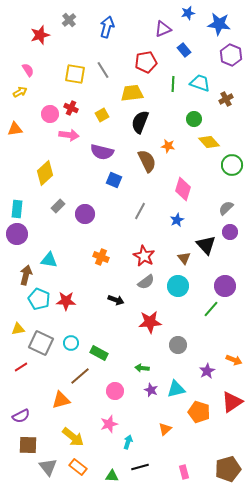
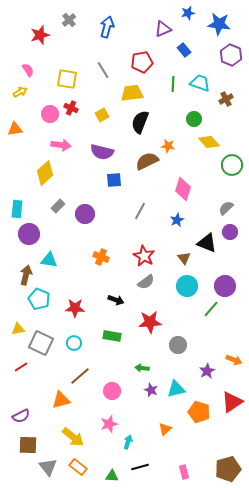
red pentagon at (146, 62): moved 4 px left
yellow square at (75, 74): moved 8 px left, 5 px down
pink arrow at (69, 135): moved 8 px left, 10 px down
brown semicircle at (147, 161): rotated 90 degrees counterclockwise
blue square at (114, 180): rotated 28 degrees counterclockwise
purple circle at (17, 234): moved 12 px right
black triangle at (206, 245): moved 1 px right, 2 px up; rotated 25 degrees counterclockwise
cyan circle at (178, 286): moved 9 px right
red star at (66, 301): moved 9 px right, 7 px down
cyan circle at (71, 343): moved 3 px right
green rectangle at (99, 353): moved 13 px right, 17 px up; rotated 18 degrees counterclockwise
pink circle at (115, 391): moved 3 px left
